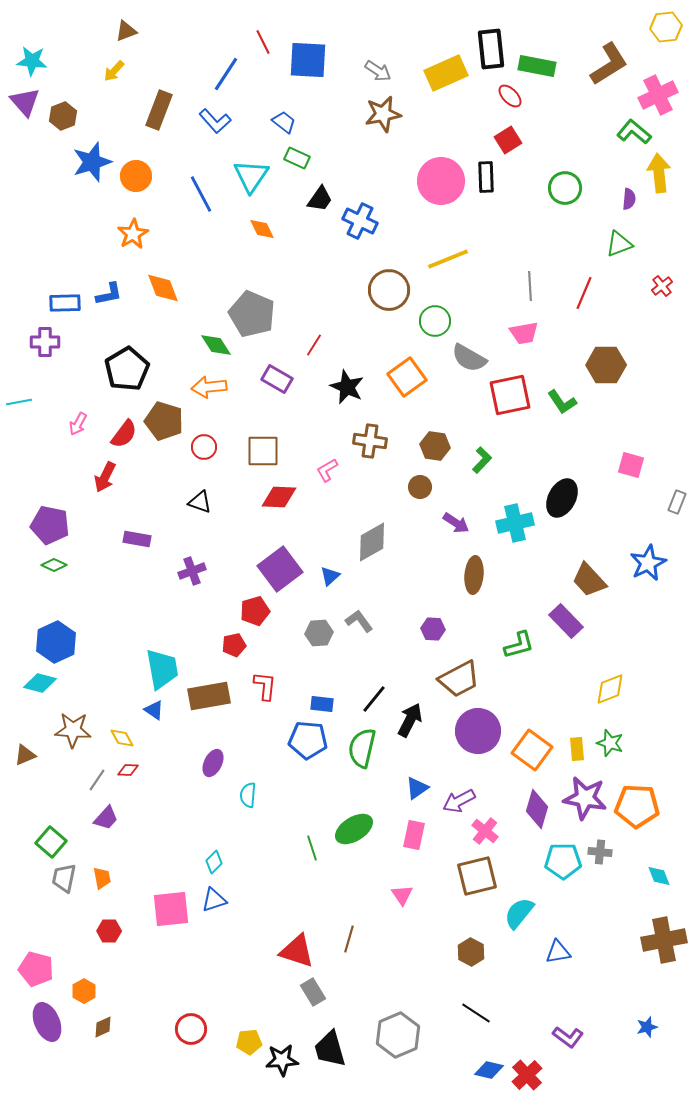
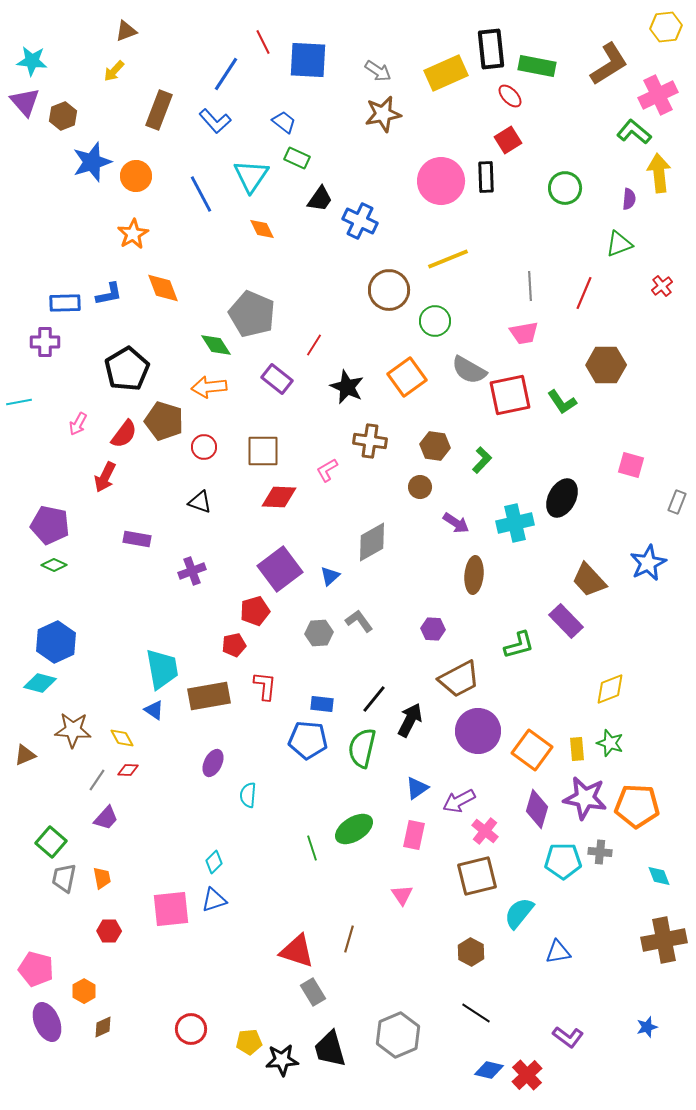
gray semicircle at (469, 358): moved 12 px down
purple rectangle at (277, 379): rotated 8 degrees clockwise
